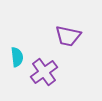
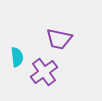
purple trapezoid: moved 9 px left, 3 px down
